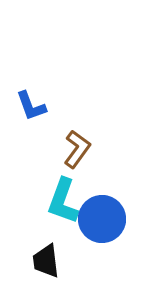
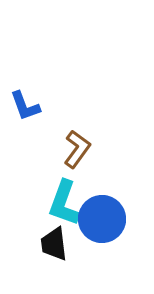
blue L-shape: moved 6 px left
cyan L-shape: moved 1 px right, 2 px down
black trapezoid: moved 8 px right, 17 px up
